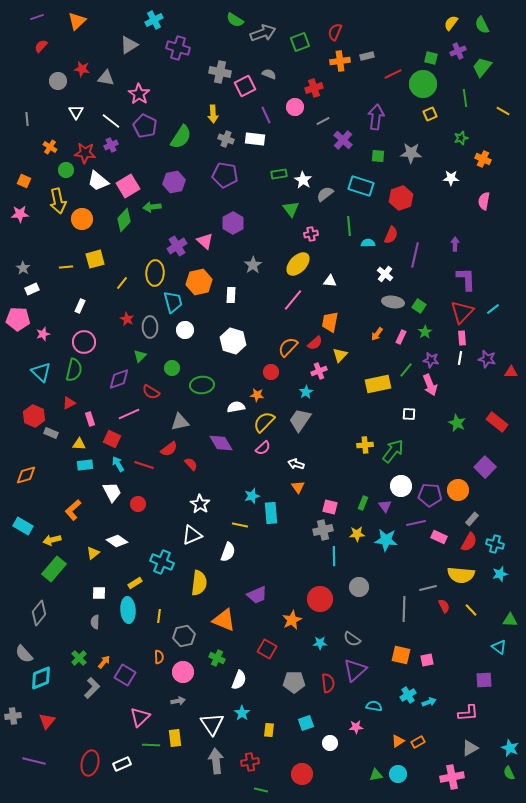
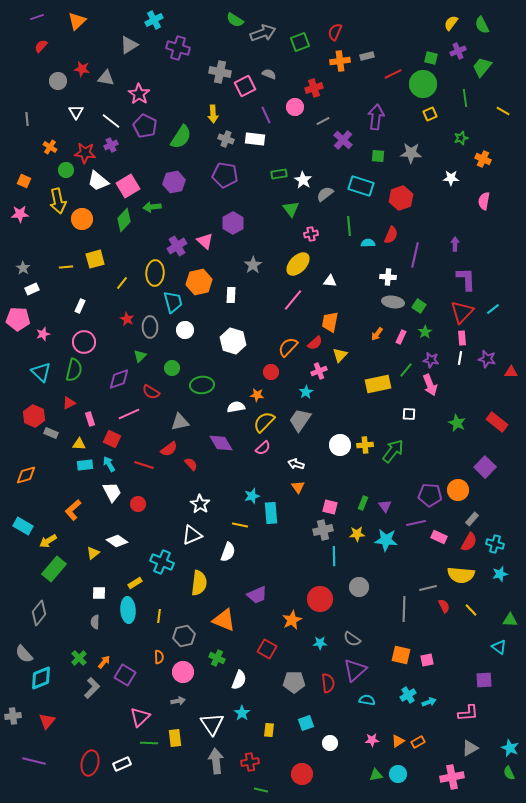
white cross at (385, 274): moved 3 px right, 3 px down; rotated 35 degrees counterclockwise
cyan arrow at (118, 464): moved 9 px left
white circle at (401, 486): moved 61 px left, 41 px up
yellow arrow at (52, 540): moved 4 px left, 1 px down; rotated 18 degrees counterclockwise
cyan semicircle at (374, 706): moved 7 px left, 6 px up
pink star at (356, 727): moved 16 px right, 13 px down
green line at (151, 745): moved 2 px left, 2 px up
